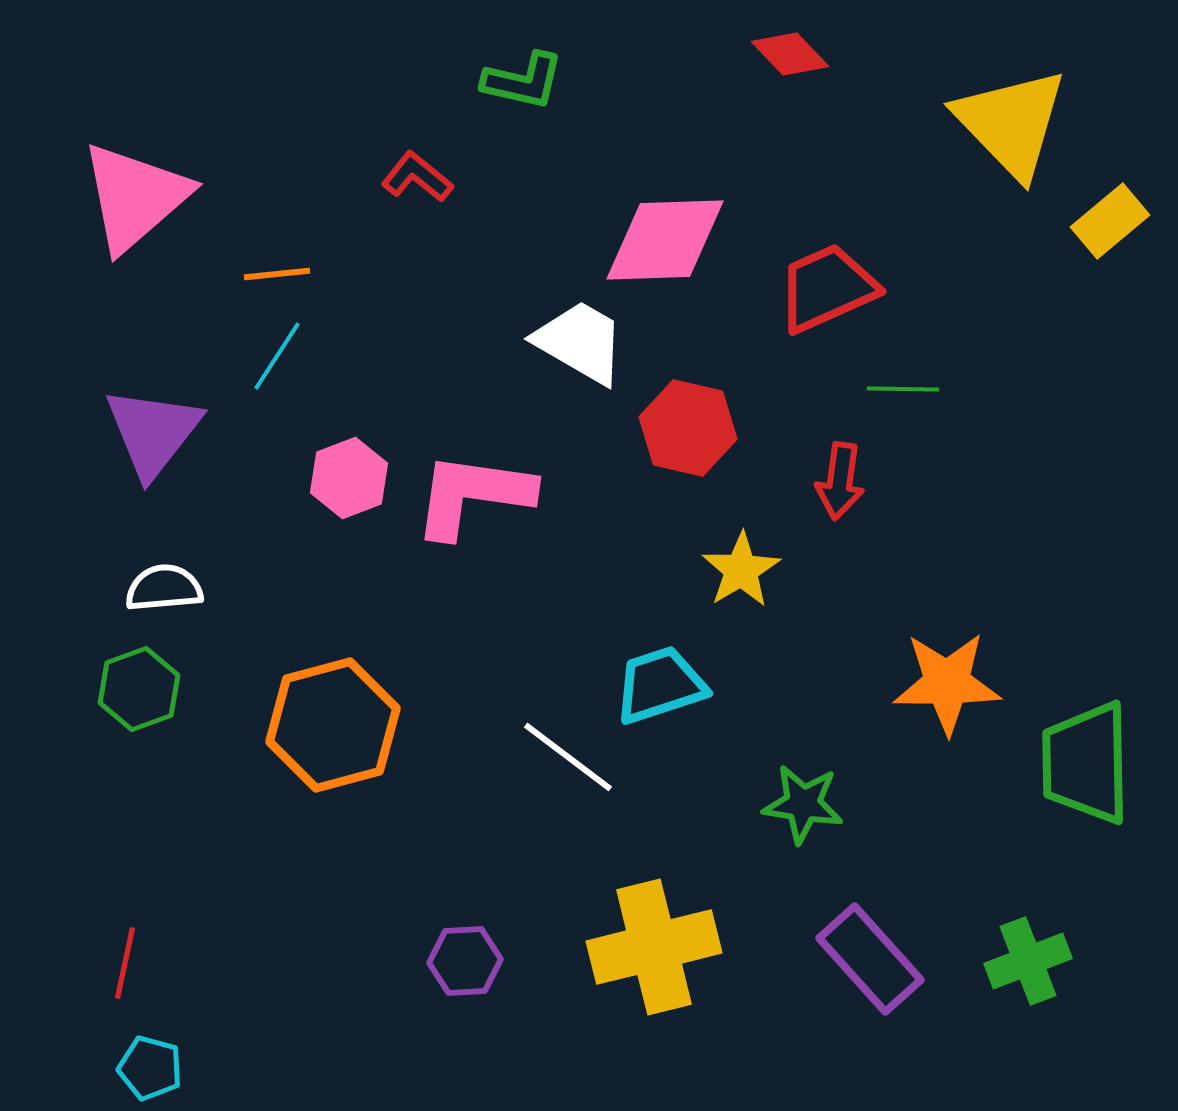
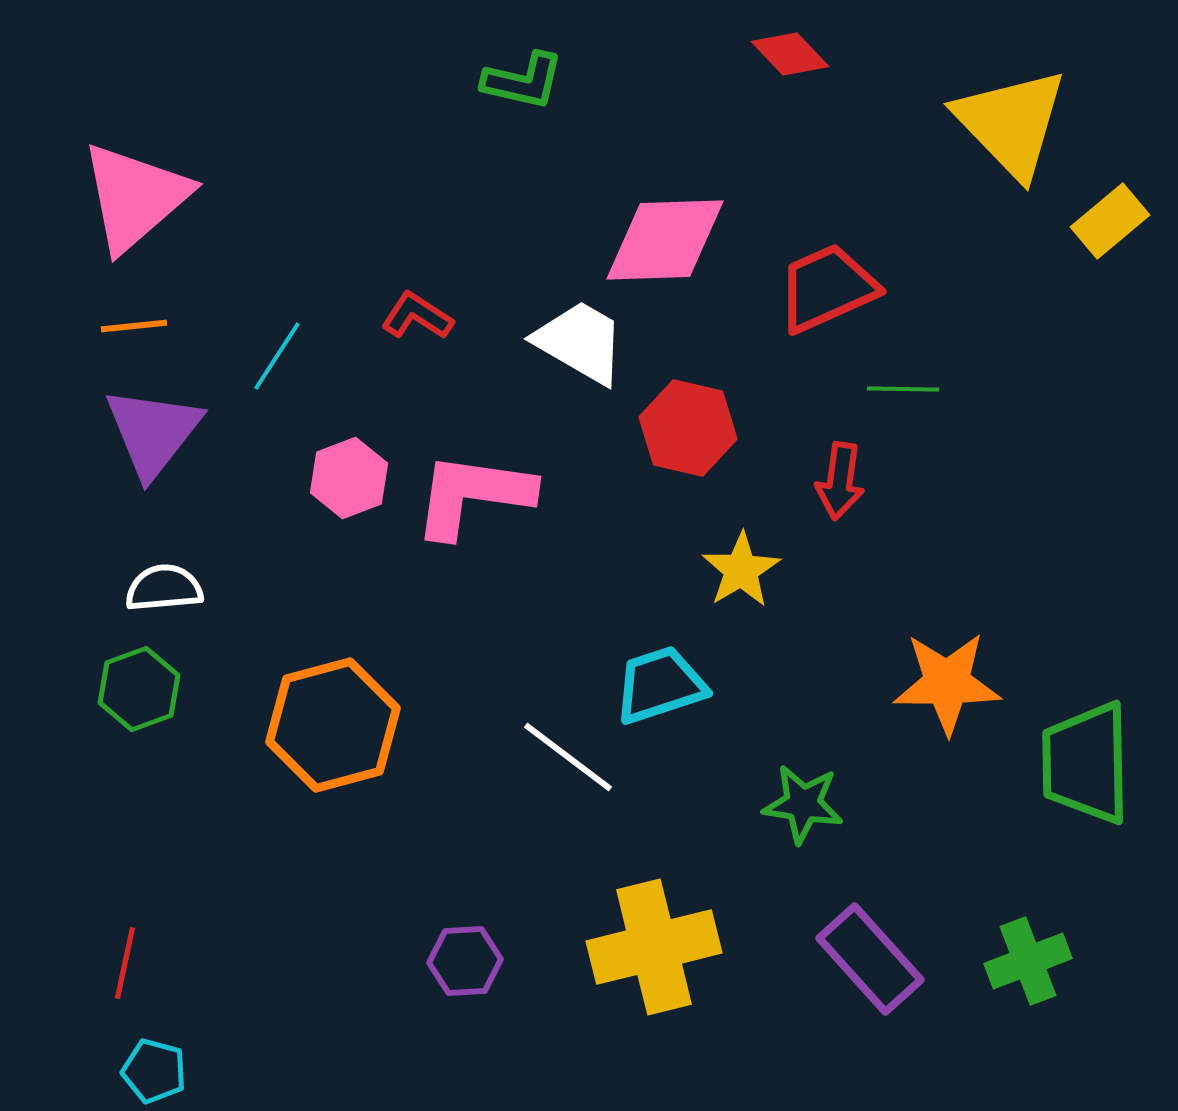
red L-shape: moved 139 px down; rotated 6 degrees counterclockwise
orange line: moved 143 px left, 52 px down
cyan pentagon: moved 4 px right, 3 px down
